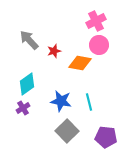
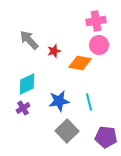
pink cross: rotated 18 degrees clockwise
cyan diamond: rotated 10 degrees clockwise
blue star: moved 2 px left; rotated 20 degrees counterclockwise
